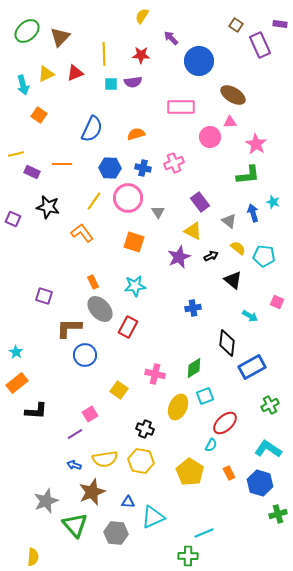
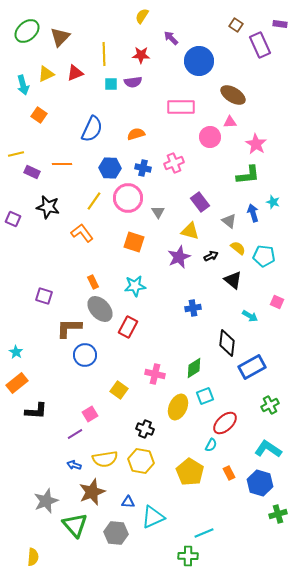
yellow triangle at (193, 231): moved 3 px left; rotated 12 degrees counterclockwise
